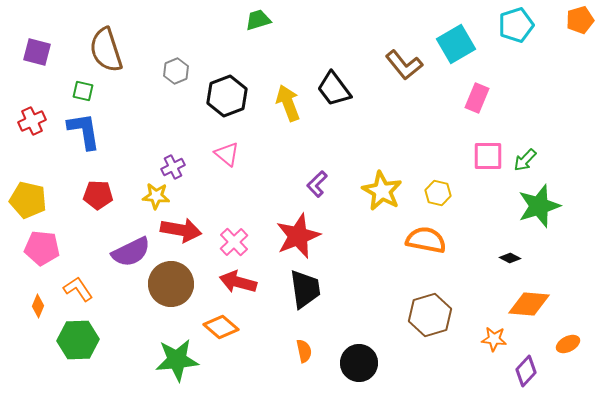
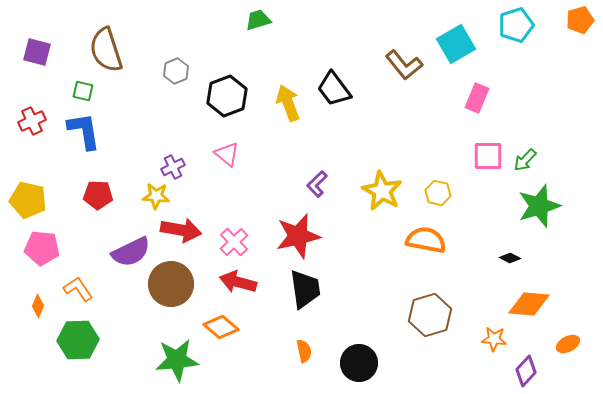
red star at (298, 236): rotated 9 degrees clockwise
